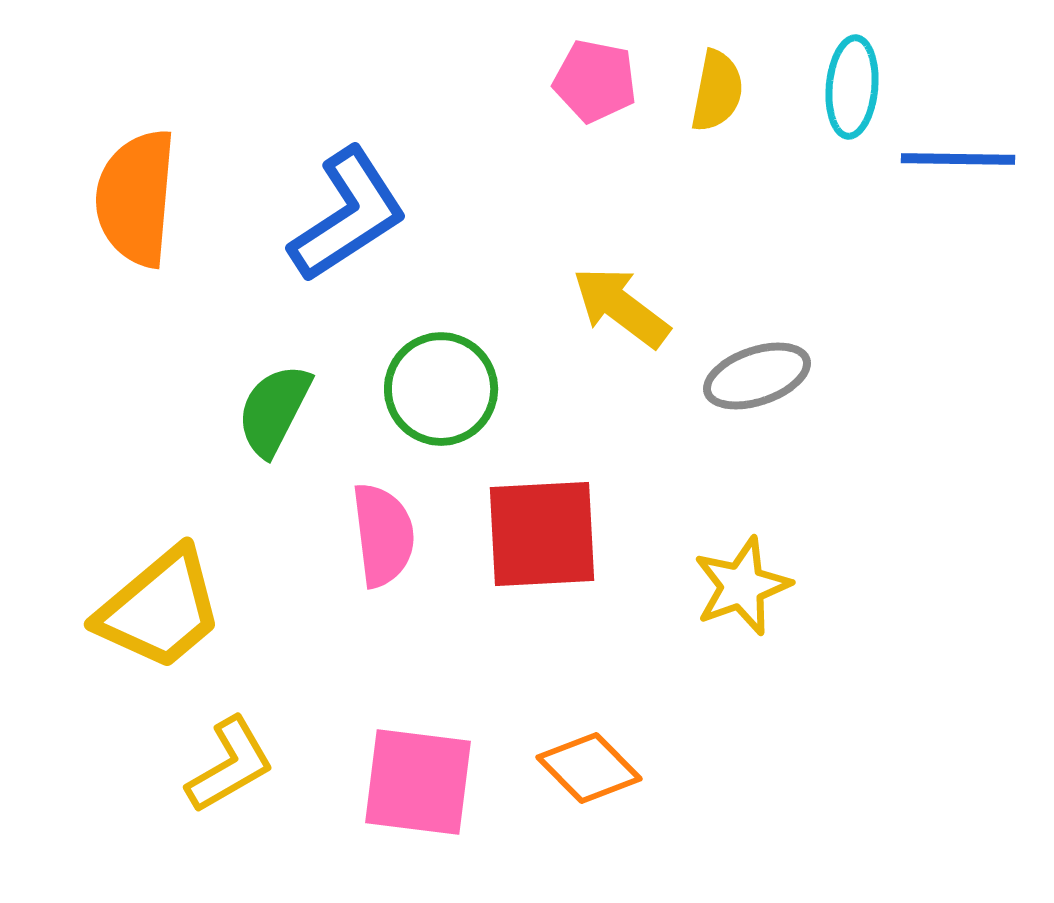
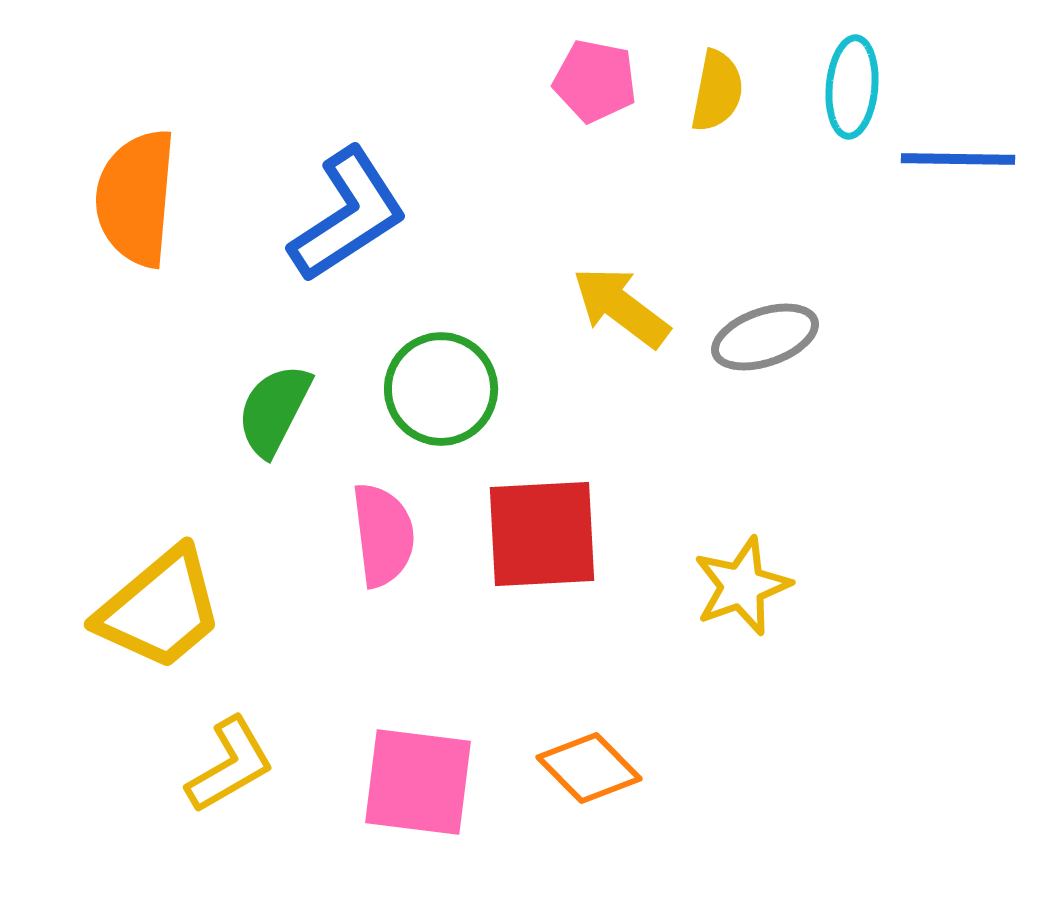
gray ellipse: moved 8 px right, 39 px up
